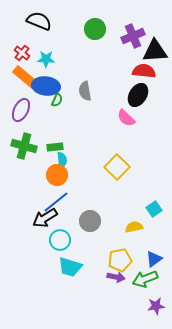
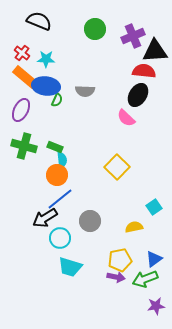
gray semicircle: rotated 78 degrees counterclockwise
green rectangle: rotated 28 degrees clockwise
blue line: moved 4 px right, 3 px up
cyan square: moved 2 px up
cyan circle: moved 2 px up
